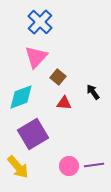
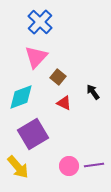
red triangle: rotated 21 degrees clockwise
